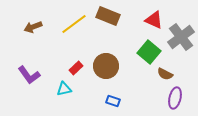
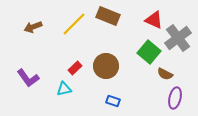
yellow line: rotated 8 degrees counterclockwise
gray cross: moved 3 px left, 1 px down
red rectangle: moved 1 px left
purple L-shape: moved 1 px left, 3 px down
